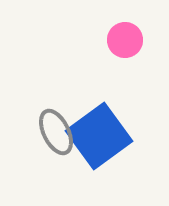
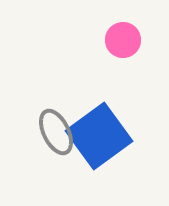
pink circle: moved 2 px left
